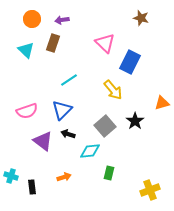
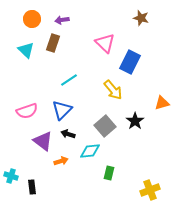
orange arrow: moved 3 px left, 16 px up
